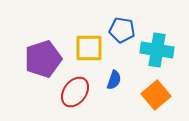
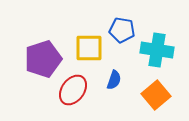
red ellipse: moved 2 px left, 2 px up
